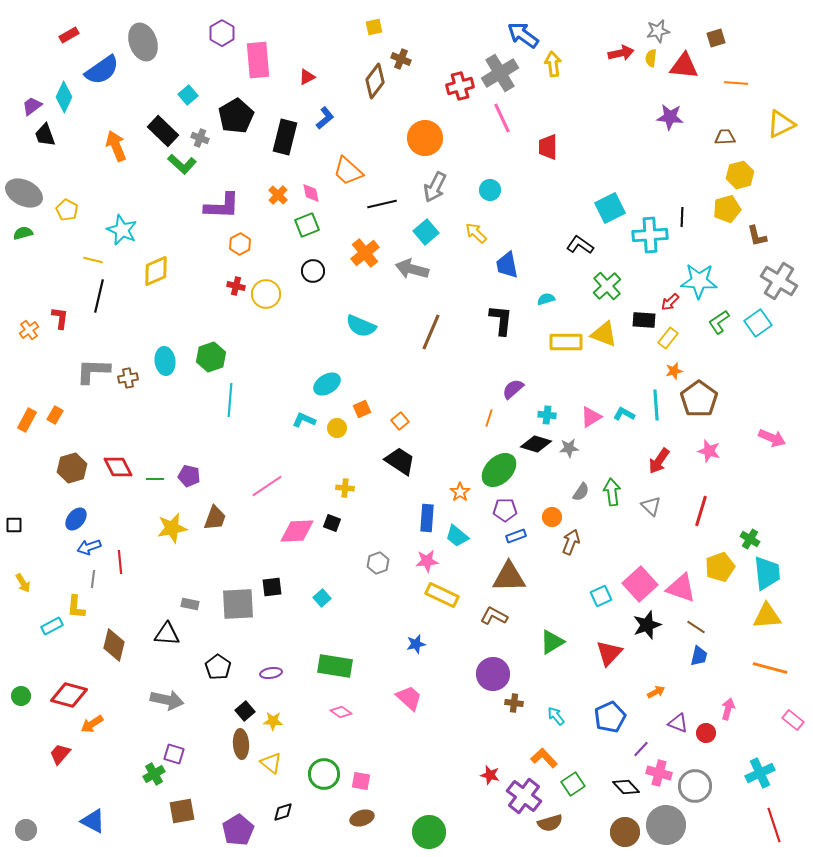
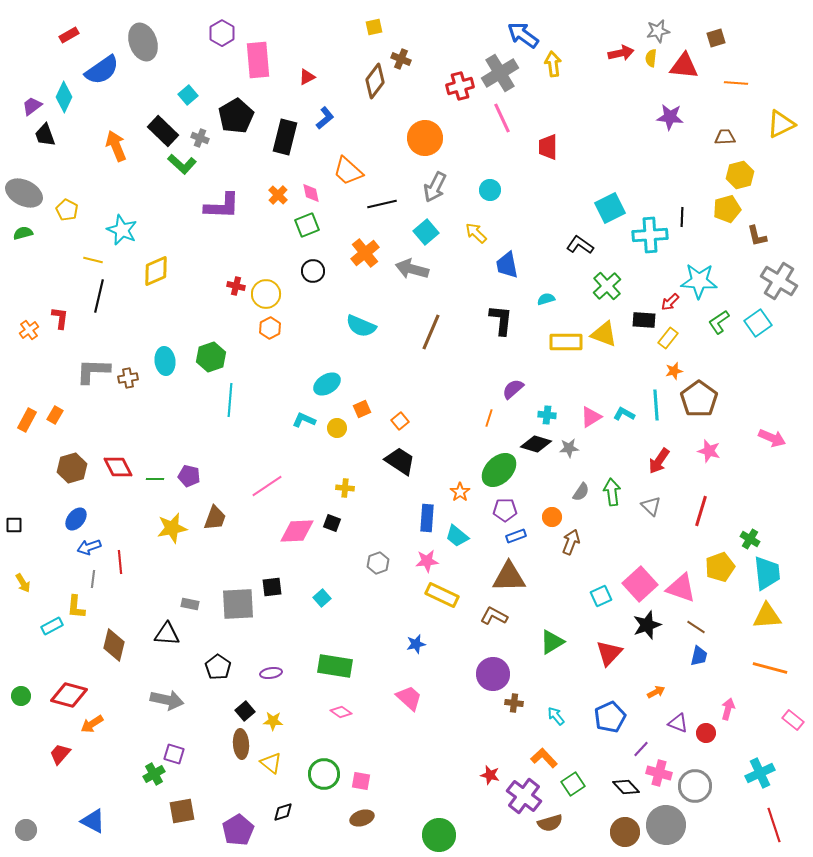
orange hexagon at (240, 244): moved 30 px right, 84 px down
green circle at (429, 832): moved 10 px right, 3 px down
